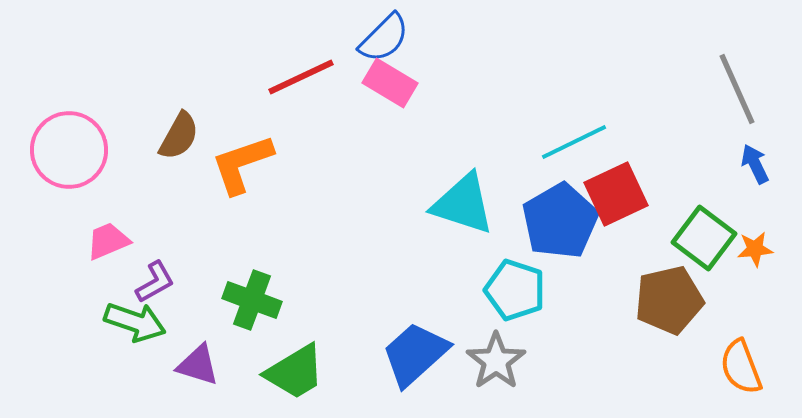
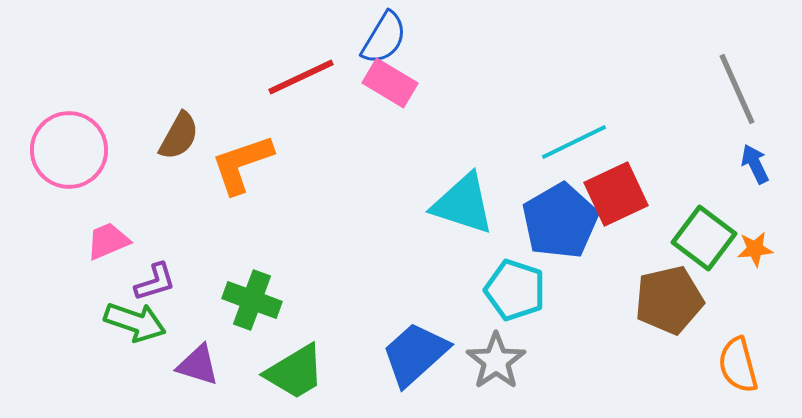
blue semicircle: rotated 14 degrees counterclockwise
purple L-shape: rotated 12 degrees clockwise
orange semicircle: moved 3 px left, 2 px up; rotated 6 degrees clockwise
